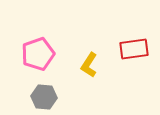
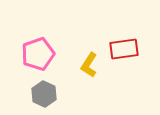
red rectangle: moved 10 px left
gray hexagon: moved 3 px up; rotated 20 degrees clockwise
